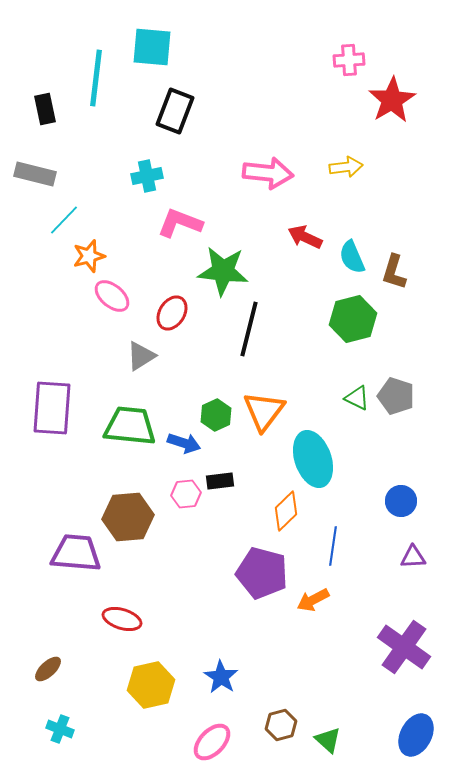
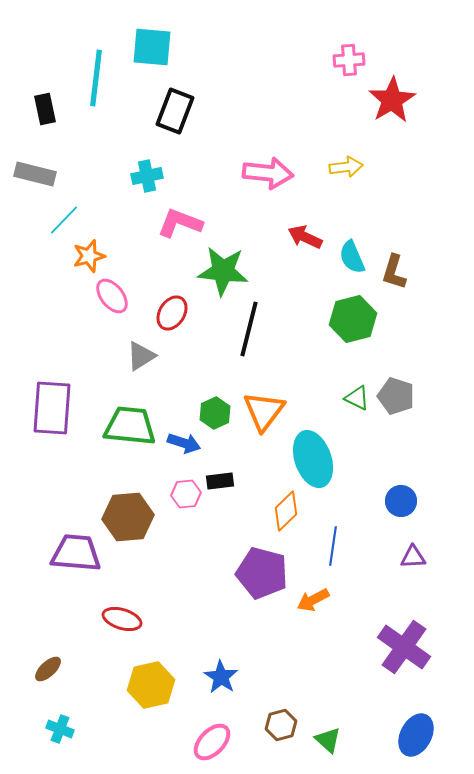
pink ellipse at (112, 296): rotated 12 degrees clockwise
green hexagon at (216, 415): moved 1 px left, 2 px up
